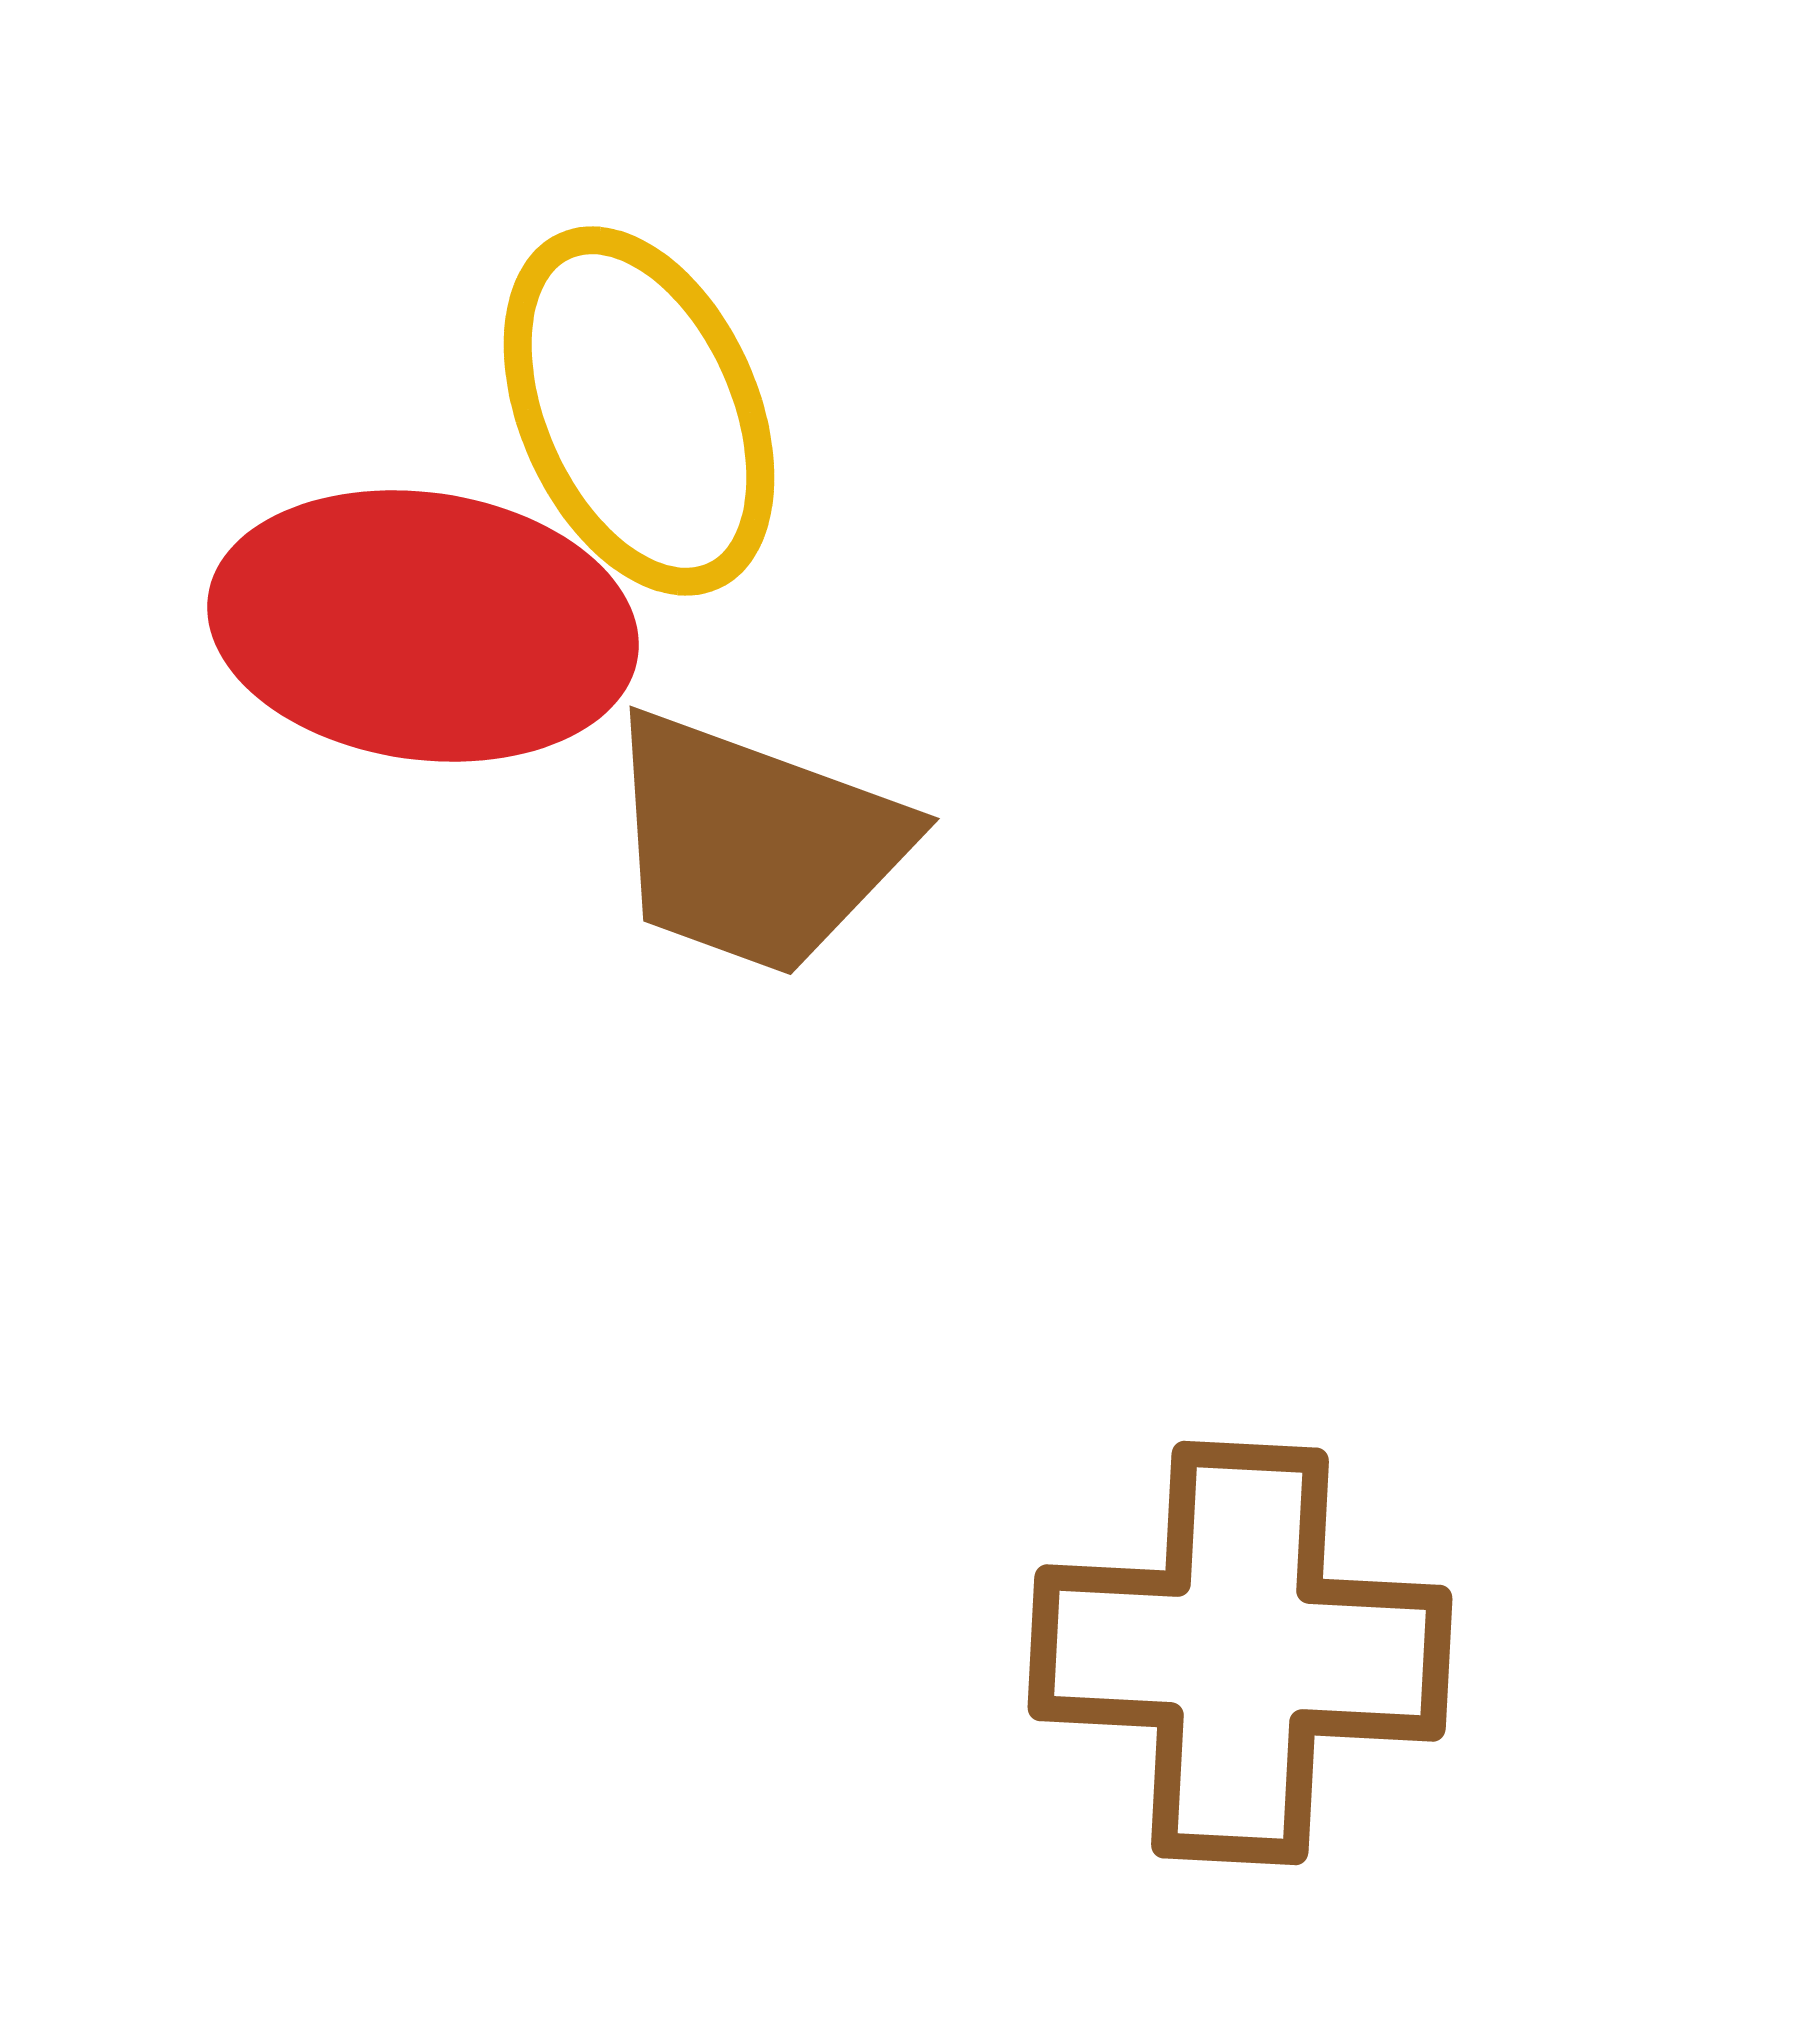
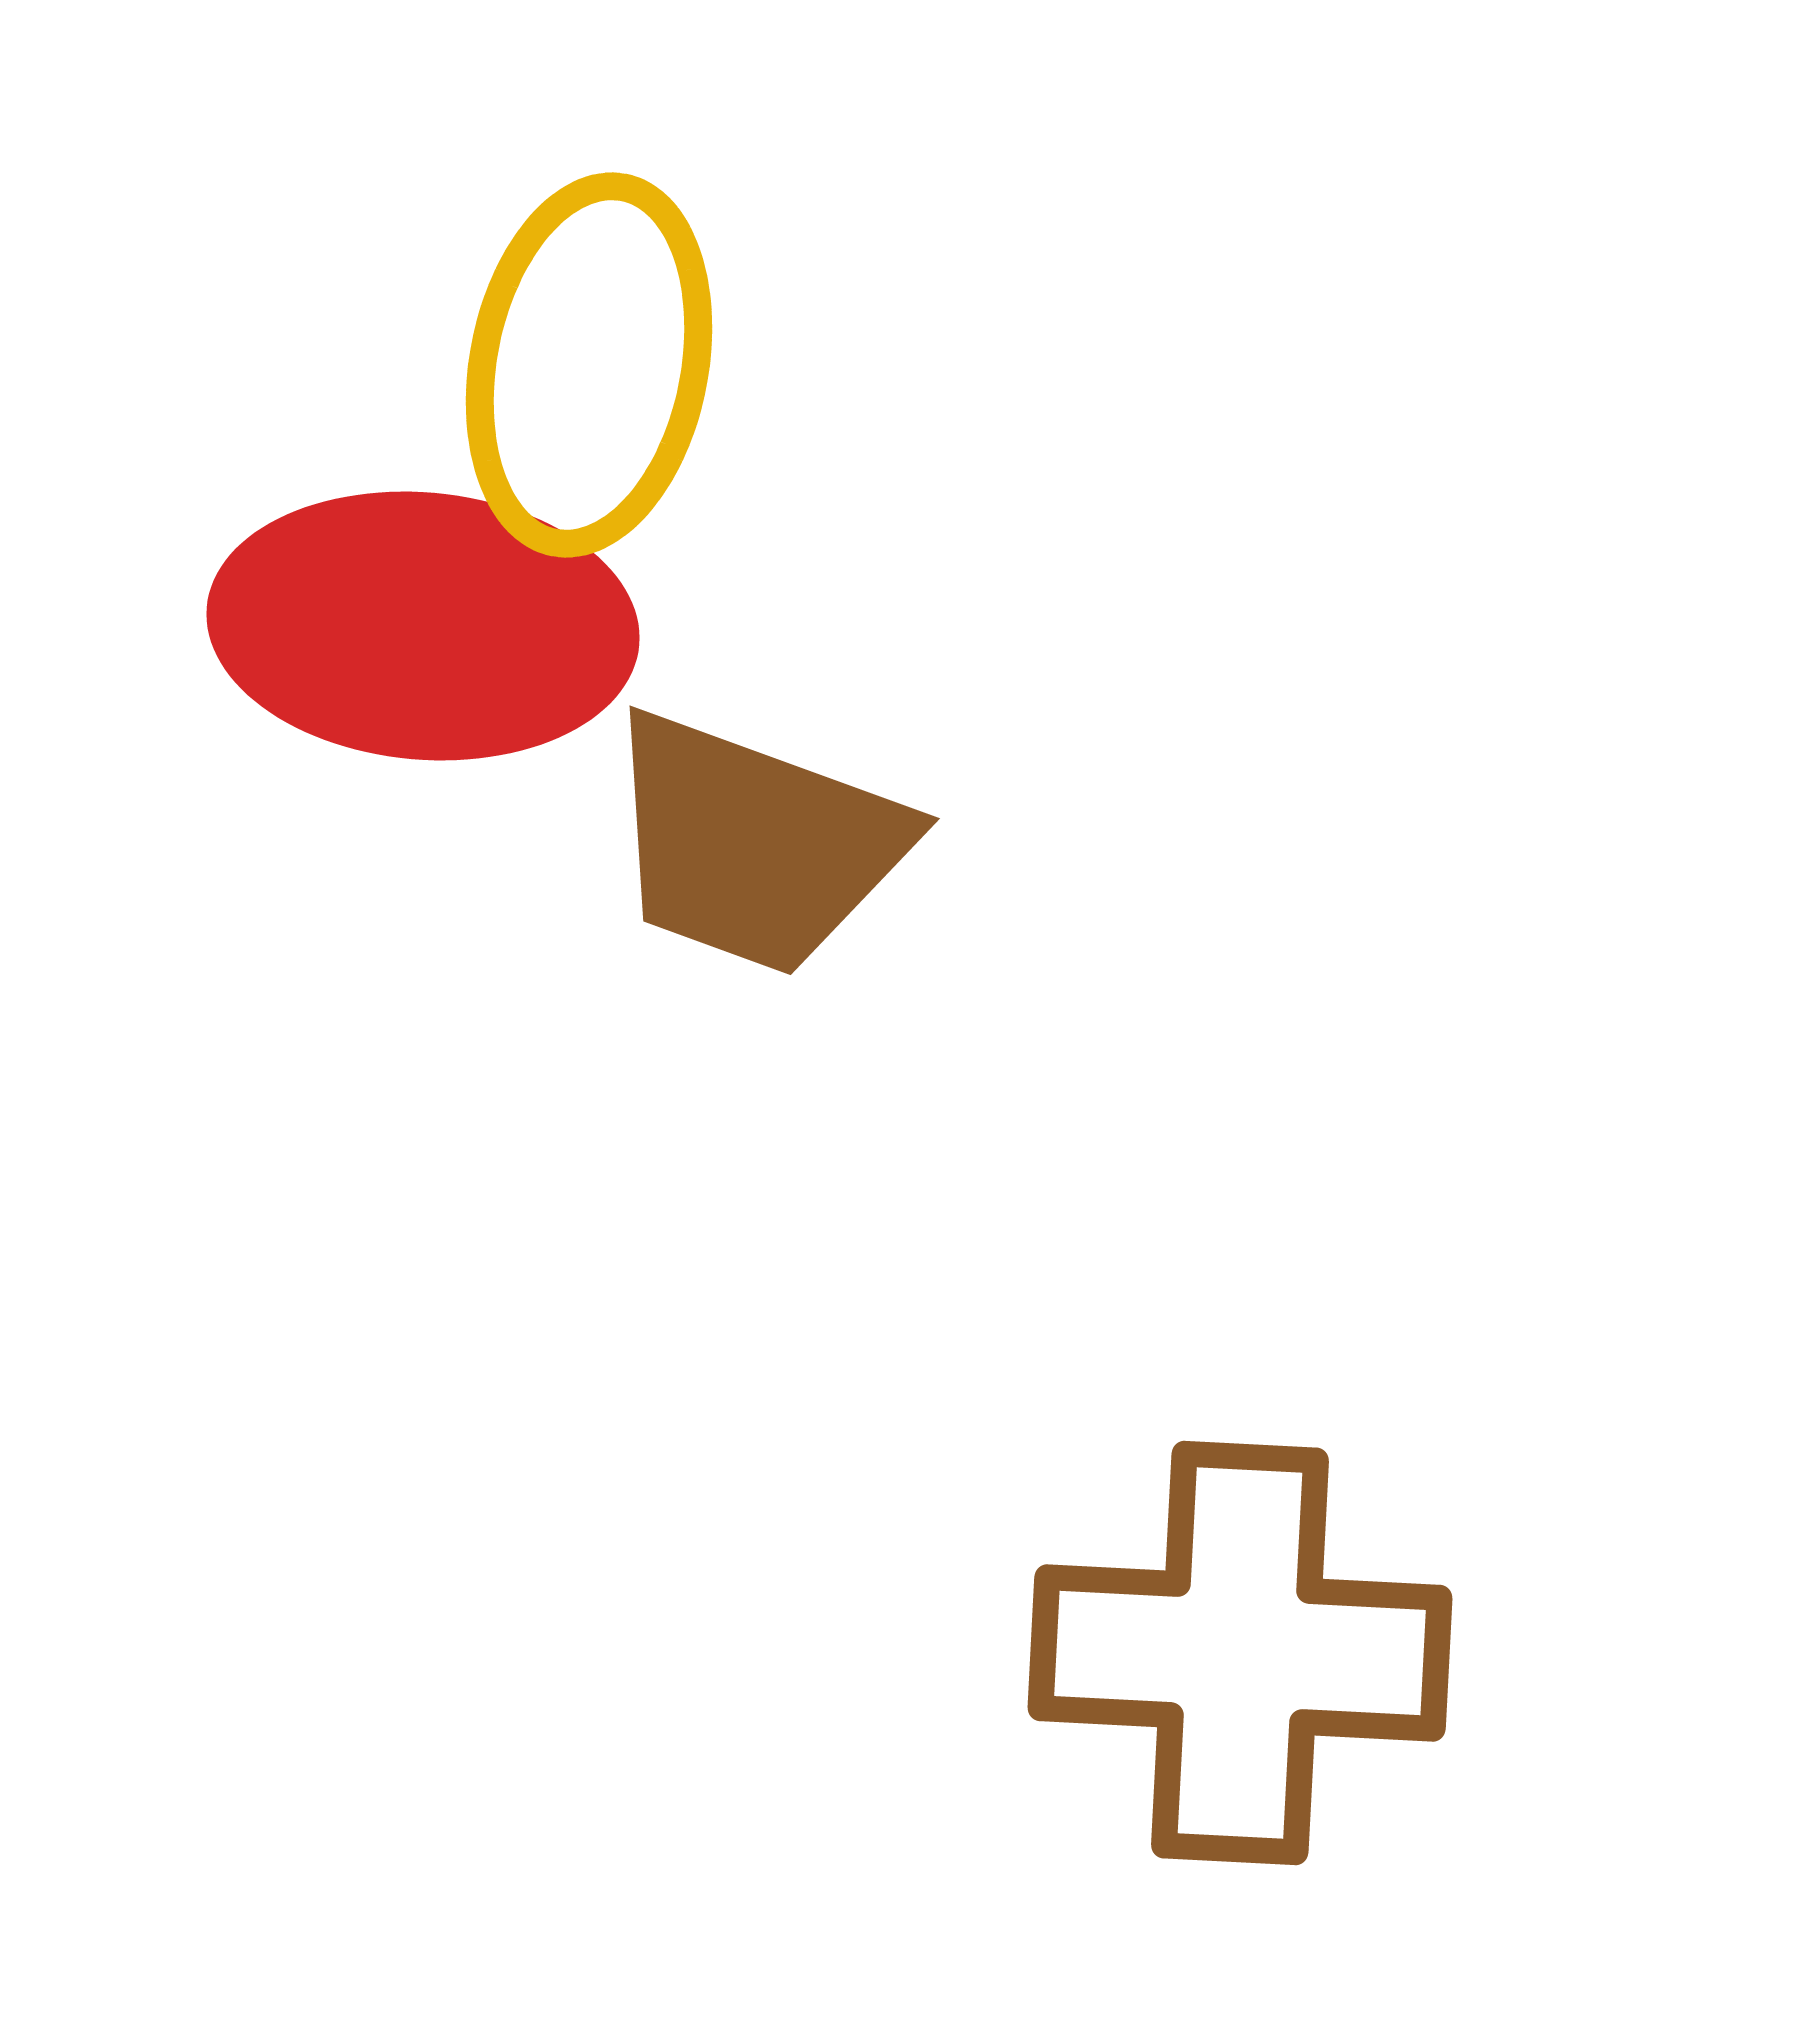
yellow ellipse: moved 50 px left, 46 px up; rotated 35 degrees clockwise
red ellipse: rotated 3 degrees counterclockwise
